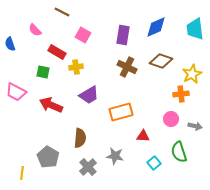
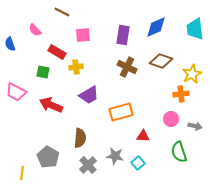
pink square: rotated 35 degrees counterclockwise
cyan square: moved 16 px left
gray cross: moved 2 px up
